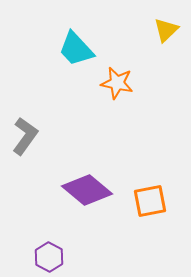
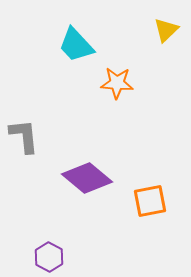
cyan trapezoid: moved 4 px up
orange star: rotated 8 degrees counterclockwise
gray L-shape: moved 1 px left; rotated 42 degrees counterclockwise
purple diamond: moved 12 px up
